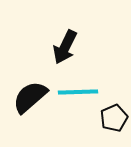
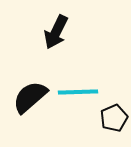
black arrow: moved 9 px left, 15 px up
